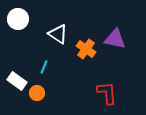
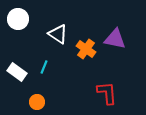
white rectangle: moved 9 px up
orange circle: moved 9 px down
